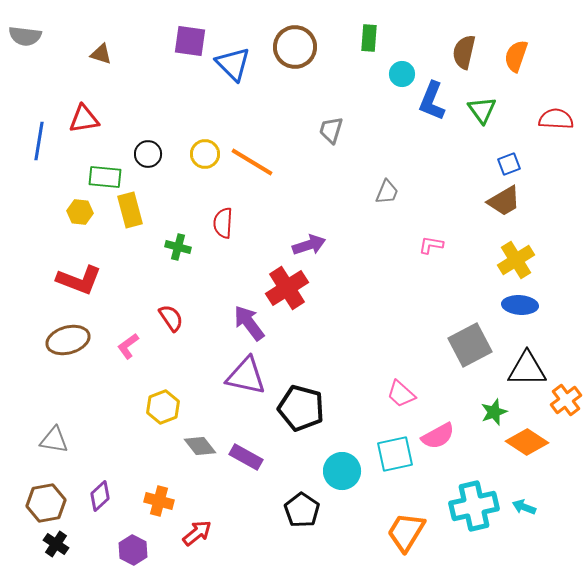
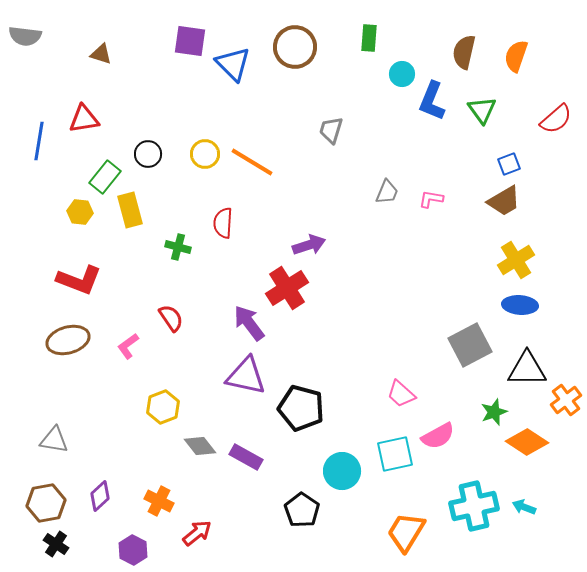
red semicircle at (556, 119): rotated 136 degrees clockwise
green rectangle at (105, 177): rotated 56 degrees counterclockwise
pink L-shape at (431, 245): moved 46 px up
orange cross at (159, 501): rotated 12 degrees clockwise
